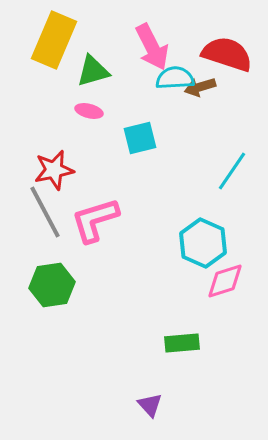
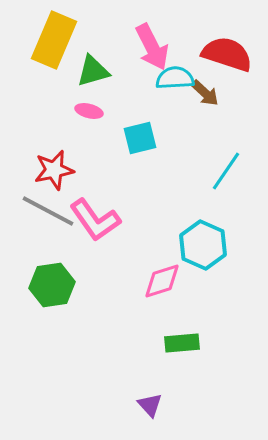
brown arrow: moved 5 px right, 6 px down; rotated 120 degrees counterclockwise
cyan line: moved 6 px left
gray line: moved 3 px right, 1 px up; rotated 34 degrees counterclockwise
pink L-shape: rotated 108 degrees counterclockwise
cyan hexagon: moved 2 px down
pink diamond: moved 63 px left
